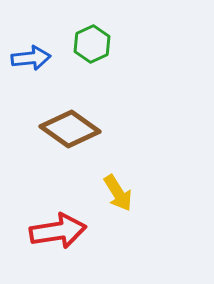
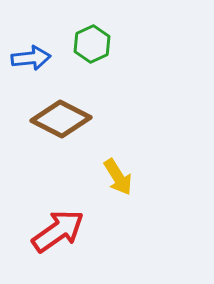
brown diamond: moved 9 px left, 10 px up; rotated 8 degrees counterclockwise
yellow arrow: moved 16 px up
red arrow: rotated 26 degrees counterclockwise
